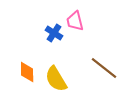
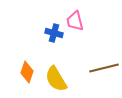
blue cross: rotated 18 degrees counterclockwise
brown line: rotated 52 degrees counterclockwise
orange diamond: rotated 20 degrees clockwise
